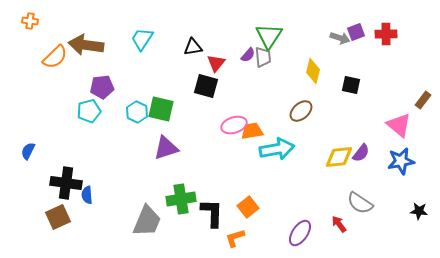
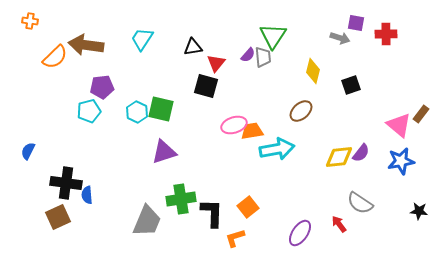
purple square at (356, 32): moved 9 px up; rotated 30 degrees clockwise
green triangle at (269, 36): moved 4 px right
black square at (351, 85): rotated 30 degrees counterclockwise
brown rectangle at (423, 100): moved 2 px left, 14 px down
purple triangle at (166, 148): moved 2 px left, 4 px down
